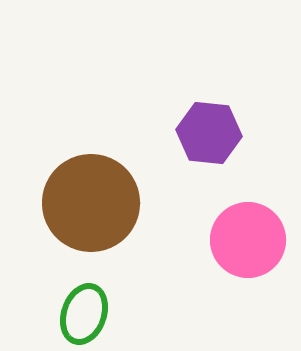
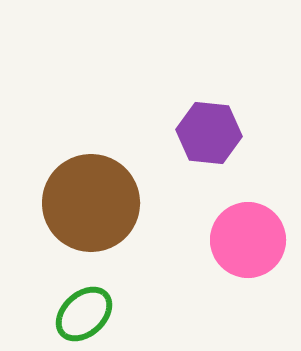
green ellipse: rotated 28 degrees clockwise
